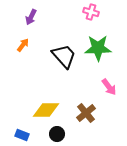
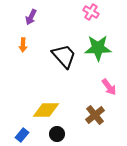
pink cross: rotated 14 degrees clockwise
orange arrow: rotated 144 degrees clockwise
brown cross: moved 9 px right, 2 px down
blue rectangle: rotated 72 degrees counterclockwise
